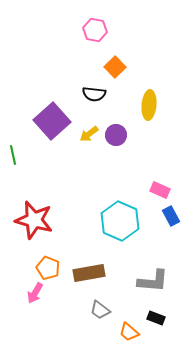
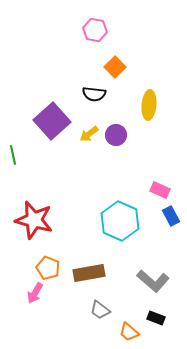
gray L-shape: rotated 36 degrees clockwise
